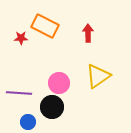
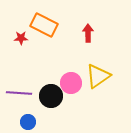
orange rectangle: moved 1 px left, 1 px up
pink circle: moved 12 px right
black circle: moved 1 px left, 11 px up
